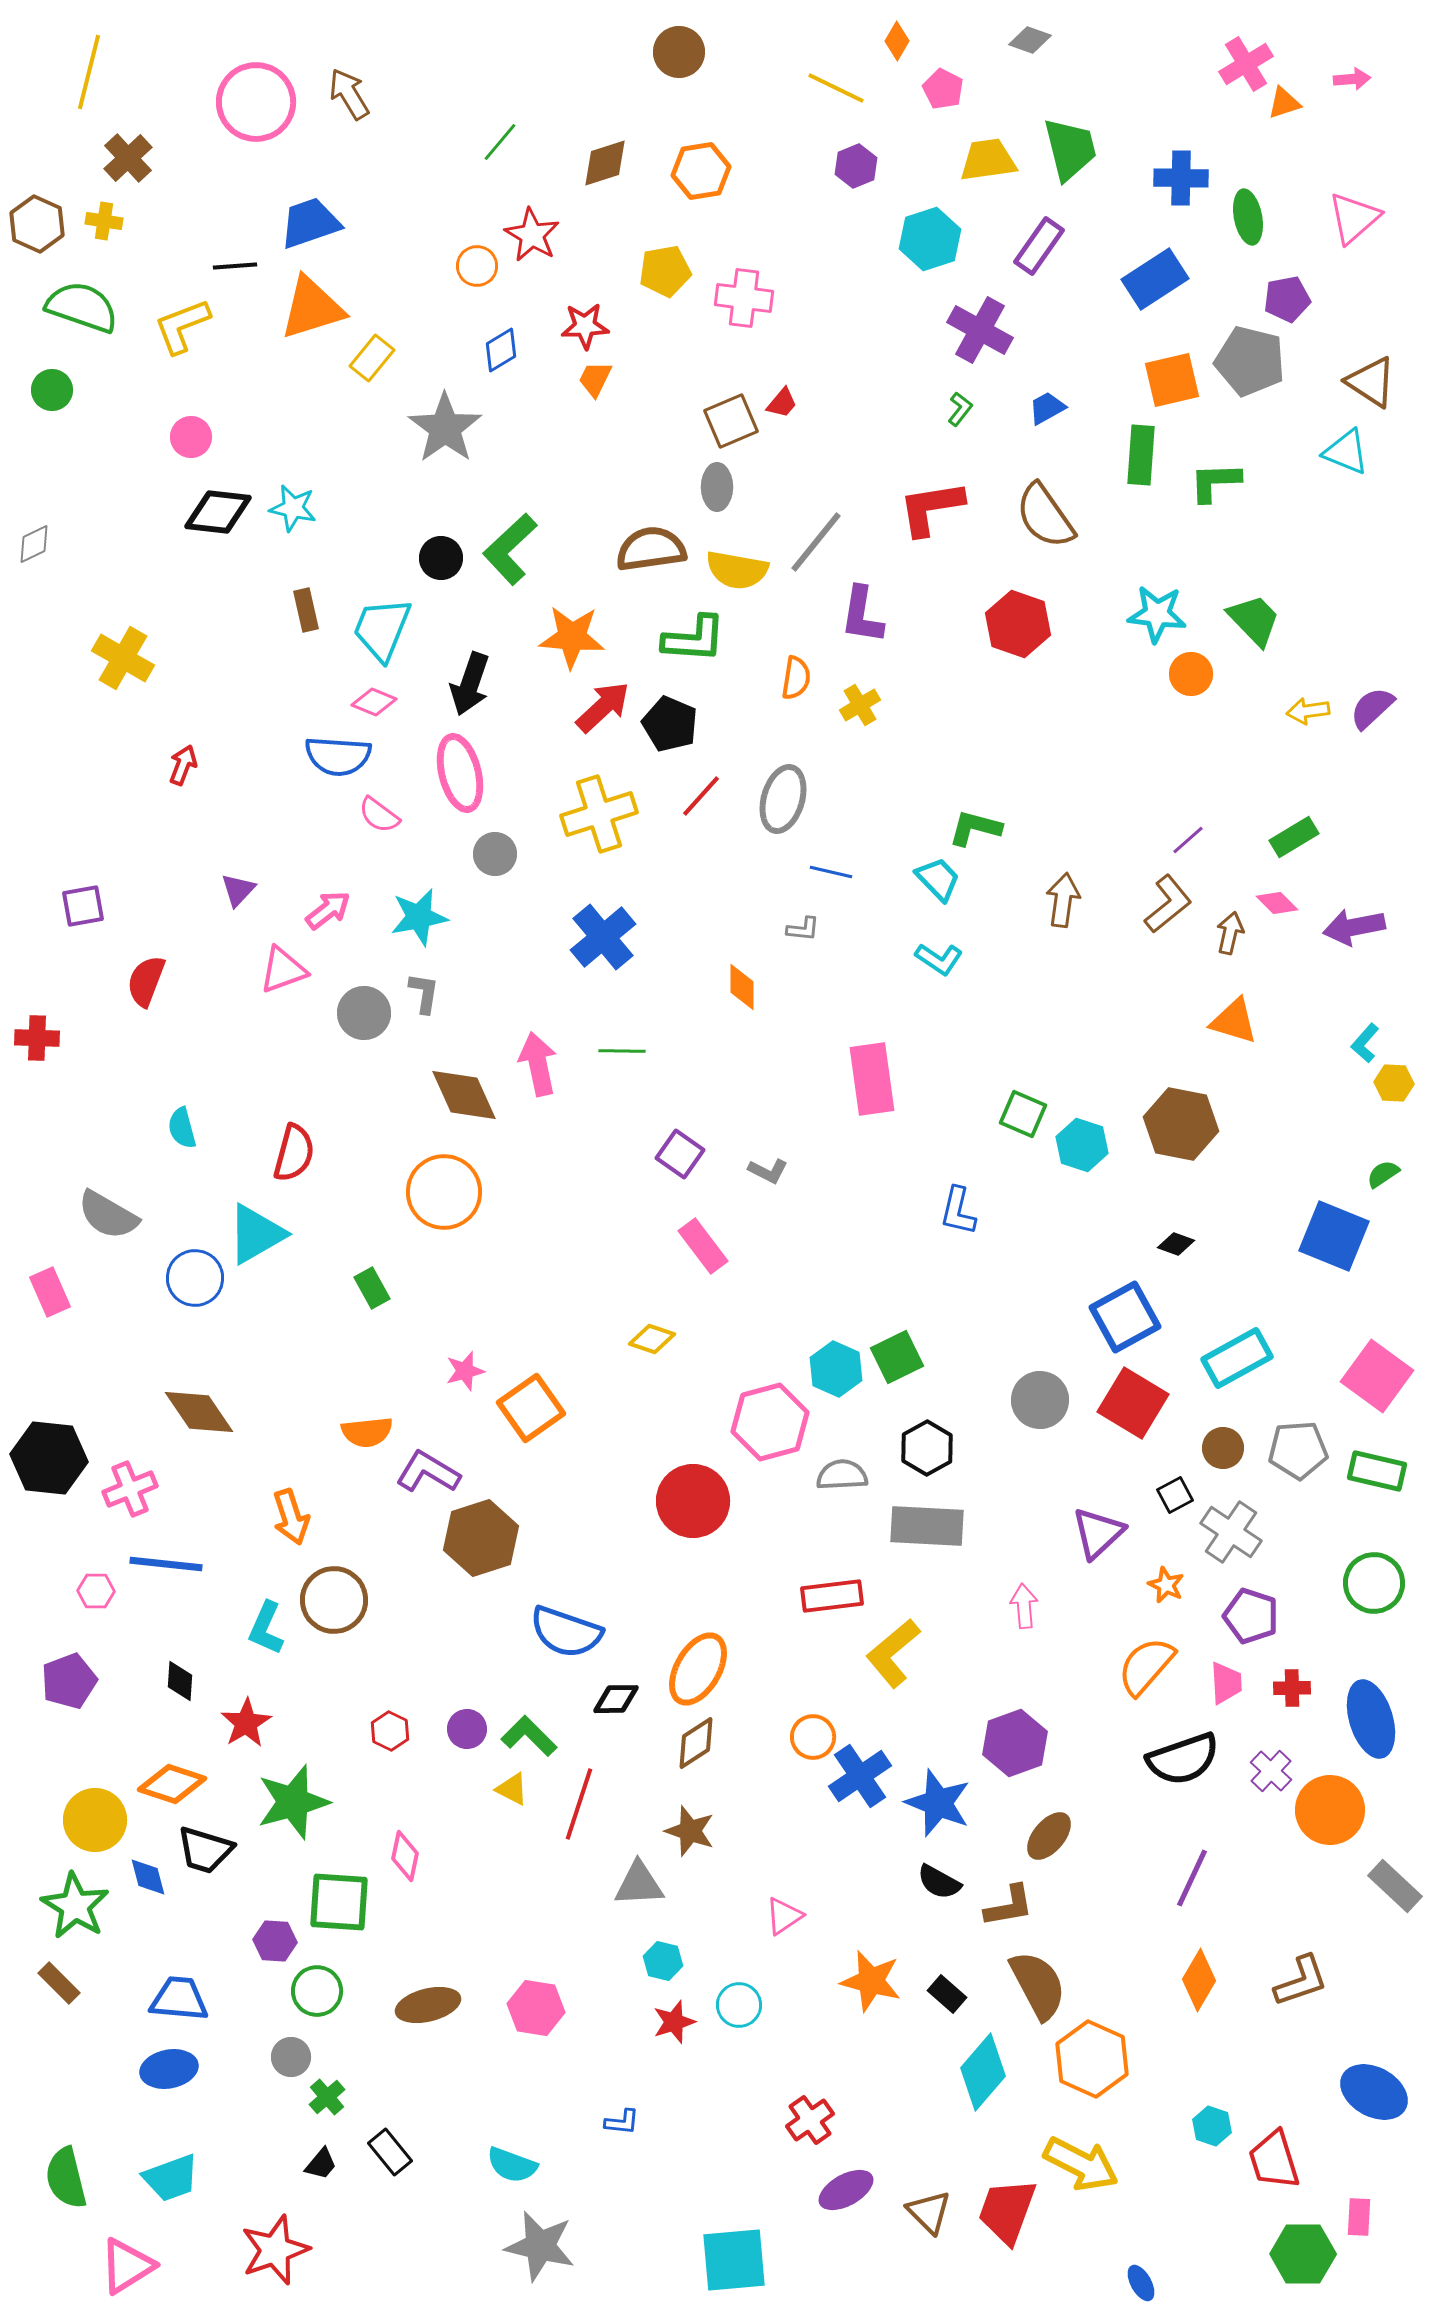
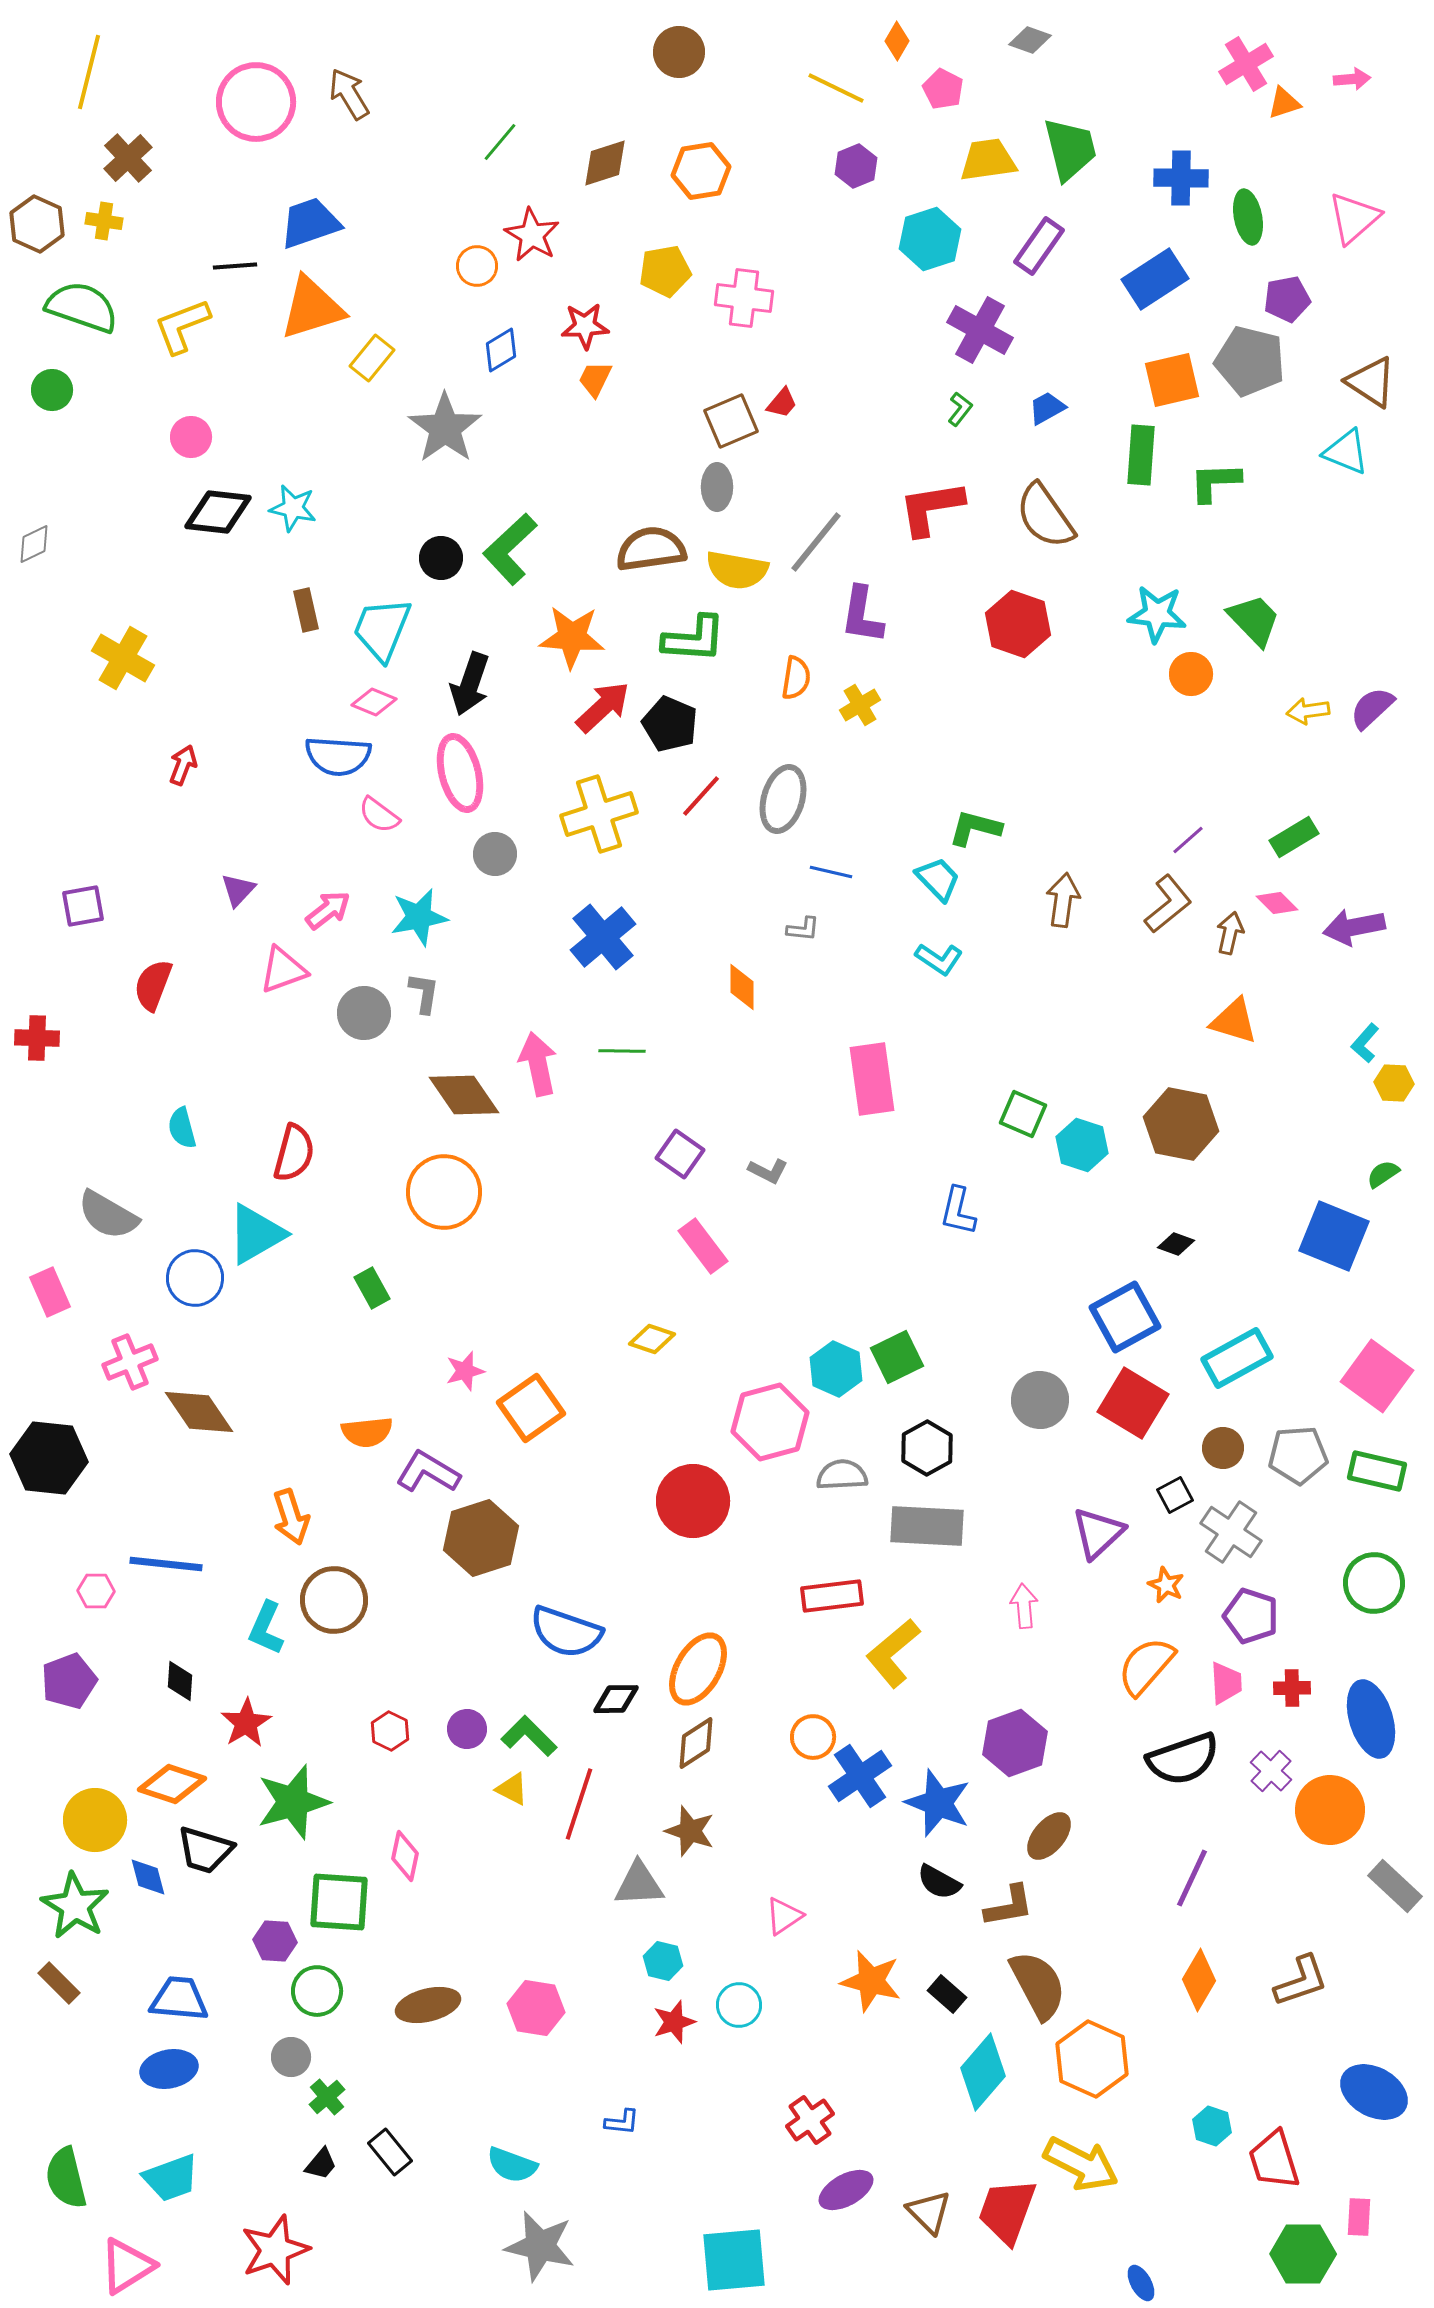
red semicircle at (146, 981): moved 7 px right, 4 px down
brown diamond at (464, 1095): rotated 10 degrees counterclockwise
gray pentagon at (1298, 1450): moved 5 px down
pink cross at (130, 1489): moved 127 px up
